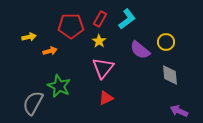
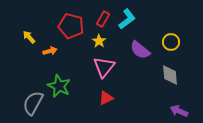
red rectangle: moved 3 px right
red pentagon: rotated 15 degrees clockwise
yellow arrow: rotated 120 degrees counterclockwise
yellow circle: moved 5 px right
pink triangle: moved 1 px right, 1 px up
